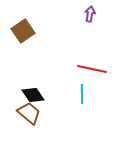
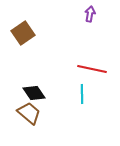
brown square: moved 2 px down
black diamond: moved 1 px right, 2 px up
